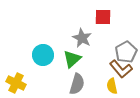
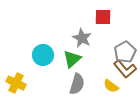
gray pentagon: moved 1 px left
brown L-shape: moved 4 px right
yellow semicircle: moved 1 px left; rotated 42 degrees counterclockwise
